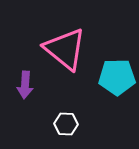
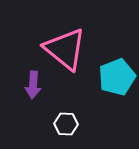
cyan pentagon: rotated 21 degrees counterclockwise
purple arrow: moved 8 px right
